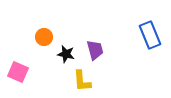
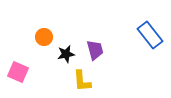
blue rectangle: rotated 16 degrees counterclockwise
black star: rotated 24 degrees counterclockwise
